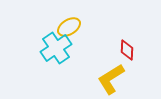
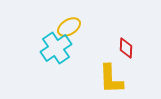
red diamond: moved 1 px left, 2 px up
yellow L-shape: rotated 60 degrees counterclockwise
